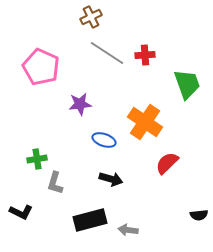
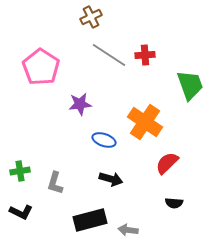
gray line: moved 2 px right, 2 px down
pink pentagon: rotated 9 degrees clockwise
green trapezoid: moved 3 px right, 1 px down
green cross: moved 17 px left, 12 px down
black semicircle: moved 25 px left, 12 px up; rotated 12 degrees clockwise
